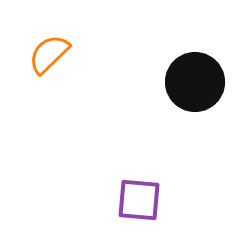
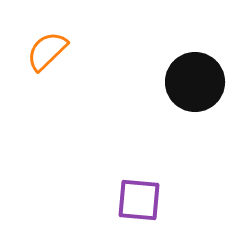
orange semicircle: moved 2 px left, 3 px up
